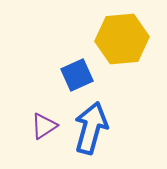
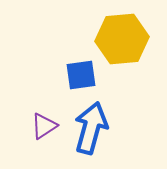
blue square: moved 4 px right; rotated 16 degrees clockwise
